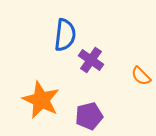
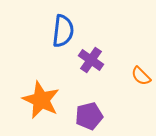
blue semicircle: moved 2 px left, 4 px up
